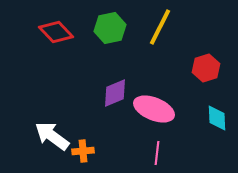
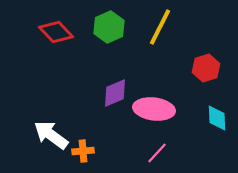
green hexagon: moved 1 px left, 1 px up; rotated 12 degrees counterclockwise
pink ellipse: rotated 15 degrees counterclockwise
white arrow: moved 1 px left, 1 px up
pink line: rotated 35 degrees clockwise
